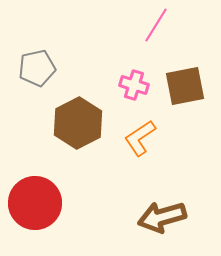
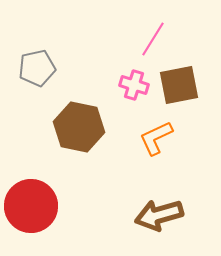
pink line: moved 3 px left, 14 px down
brown square: moved 6 px left, 1 px up
brown hexagon: moved 1 px right, 4 px down; rotated 21 degrees counterclockwise
orange L-shape: moved 16 px right; rotated 9 degrees clockwise
red circle: moved 4 px left, 3 px down
brown arrow: moved 3 px left, 2 px up
